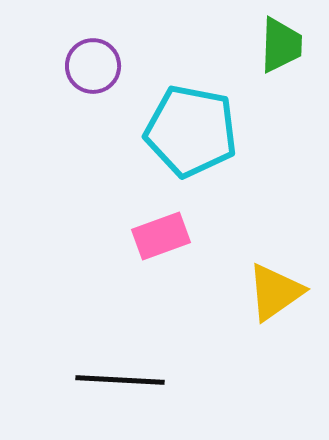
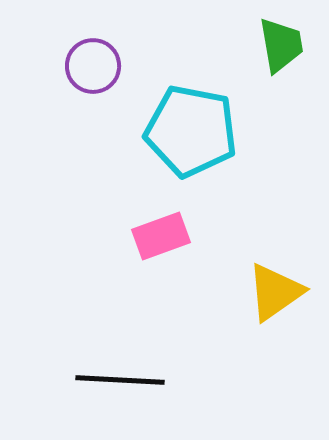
green trapezoid: rotated 12 degrees counterclockwise
